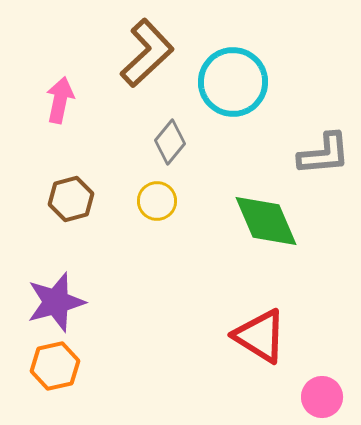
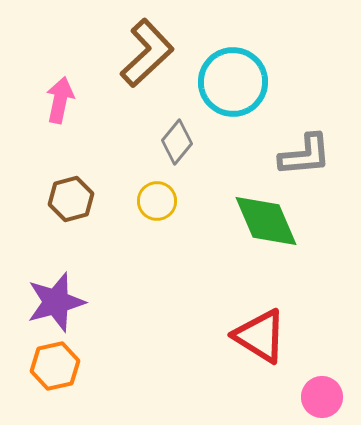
gray diamond: moved 7 px right
gray L-shape: moved 19 px left, 1 px down
